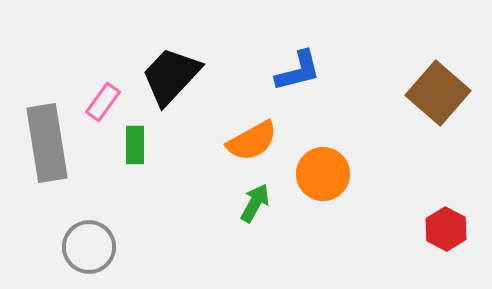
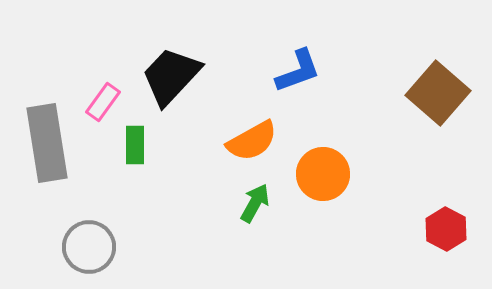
blue L-shape: rotated 6 degrees counterclockwise
